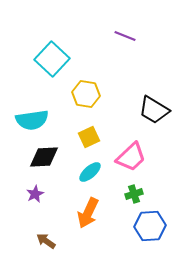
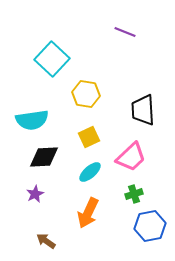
purple line: moved 4 px up
black trapezoid: moved 11 px left; rotated 56 degrees clockwise
blue hexagon: rotated 8 degrees counterclockwise
